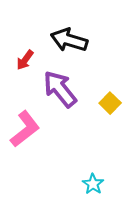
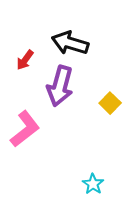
black arrow: moved 1 px right, 3 px down
purple arrow: moved 3 px up; rotated 126 degrees counterclockwise
